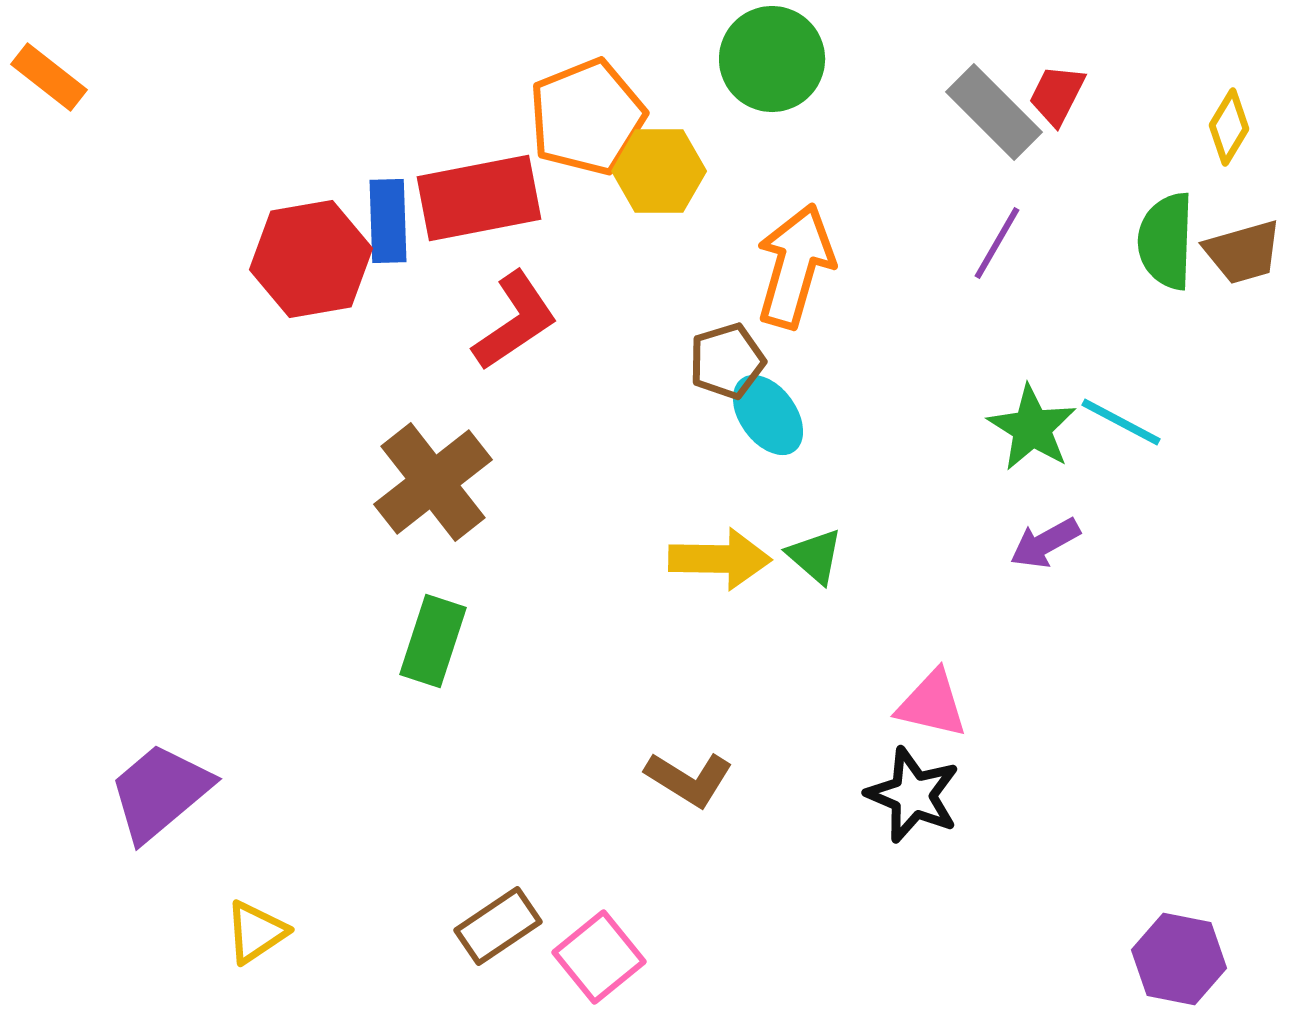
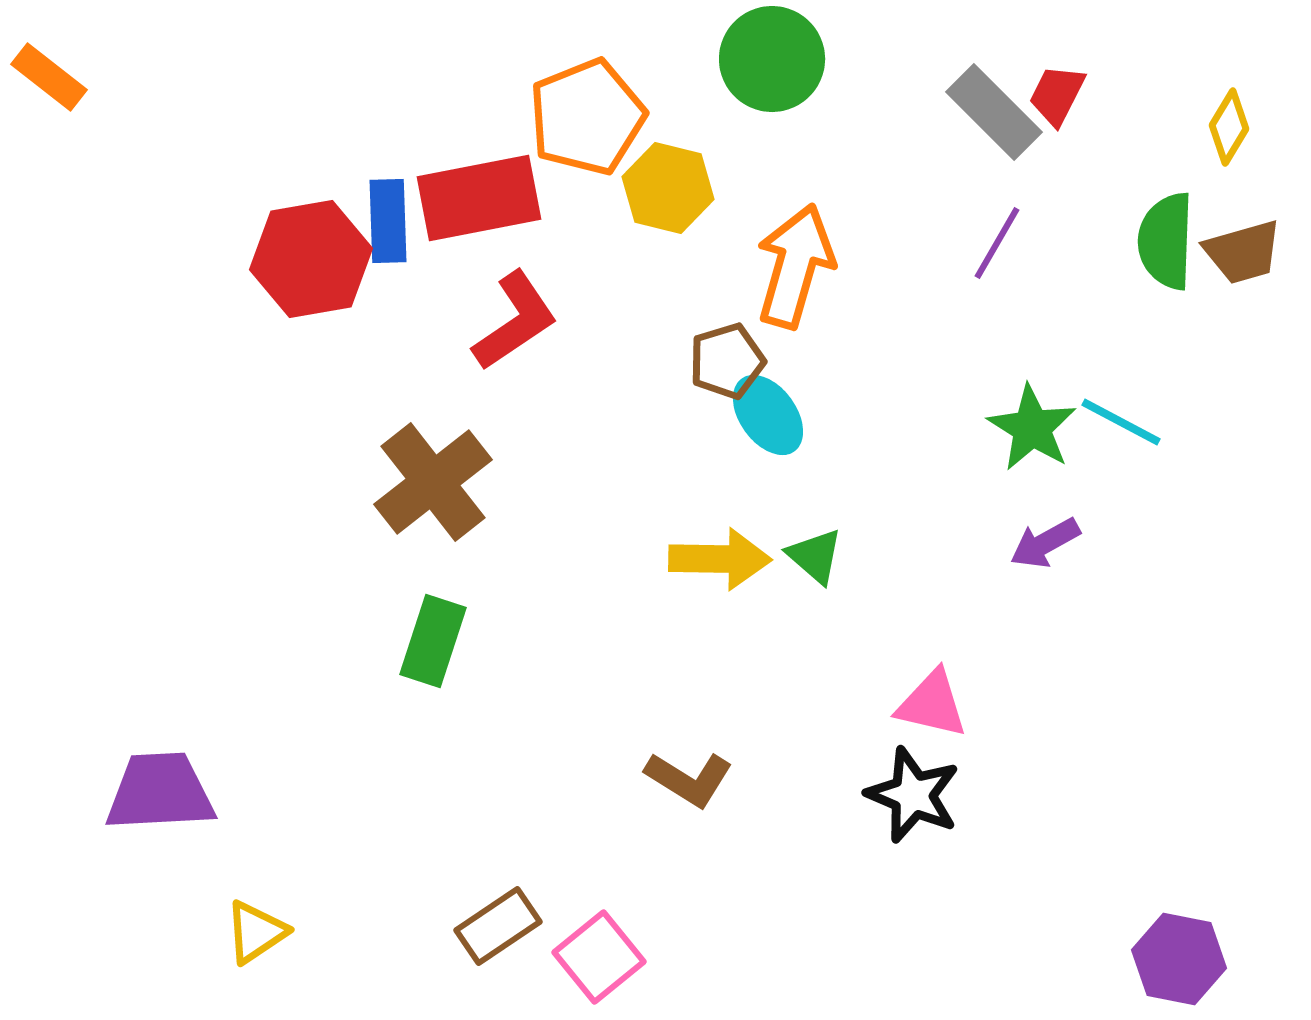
yellow hexagon: moved 9 px right, 17 px down; rotated 14 degrees clockwise
purple trapezoid: rotated 37 degrees clockwise
